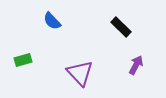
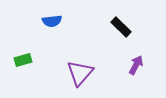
blue semicircle: rotated 54 degrees counterclockwise
purple triangle: rotated 24 degrees clockwise
